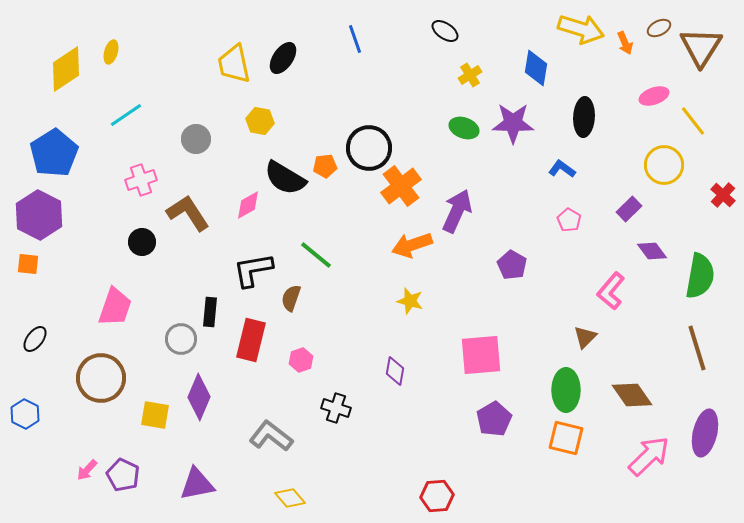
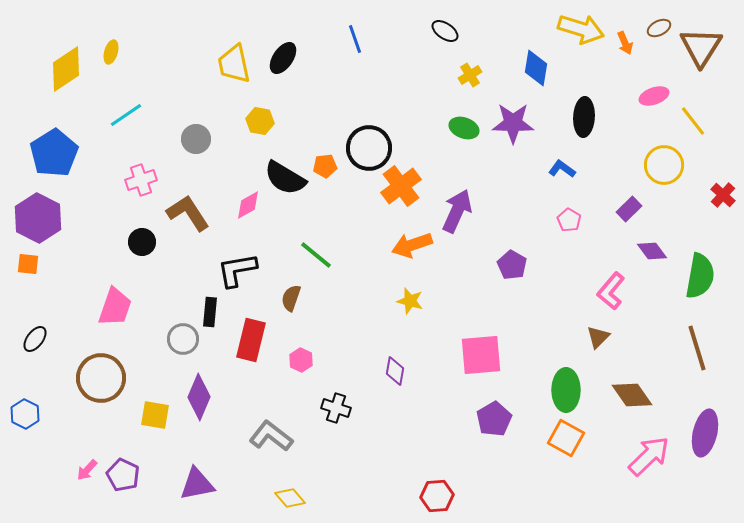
purple hexagon at (39, 215): moved 1 px left, 3 px down
black L-shape at (253, 270): moved 16 px left
brown triangle at (585, 337): moved 13 px right
gray circle at (181, 339): moved 2 px right
pink hexagon at (301, 360): rotated 15 degrees counterclockwise
orange square at (566, 438): rotated 15 degrees clockwise
